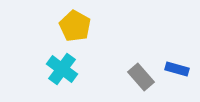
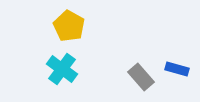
yellow pentagon: moved 6 px left
